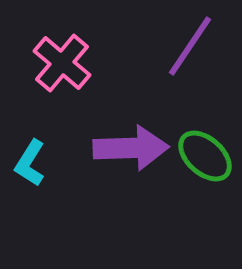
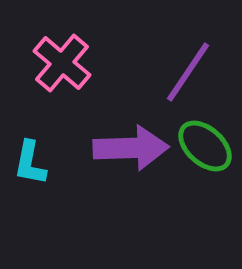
purple line: moved 2 px left, 26 px down
green ellipse: moved 10 px up
cyan L-shape: rotated 21 degrees counterclockwise
